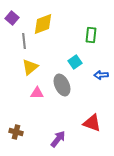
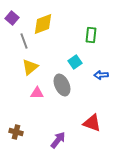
gray line: rotated 14 degrees counterclockwise
purple arrow: moved 1 px down
